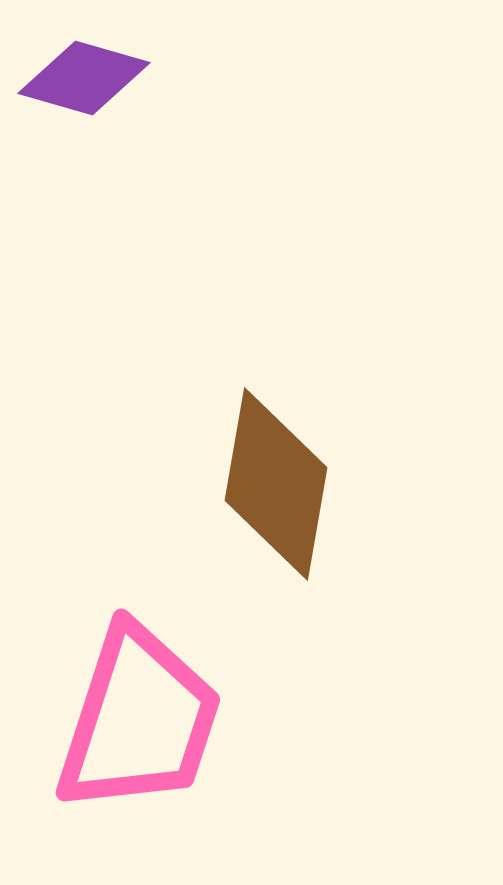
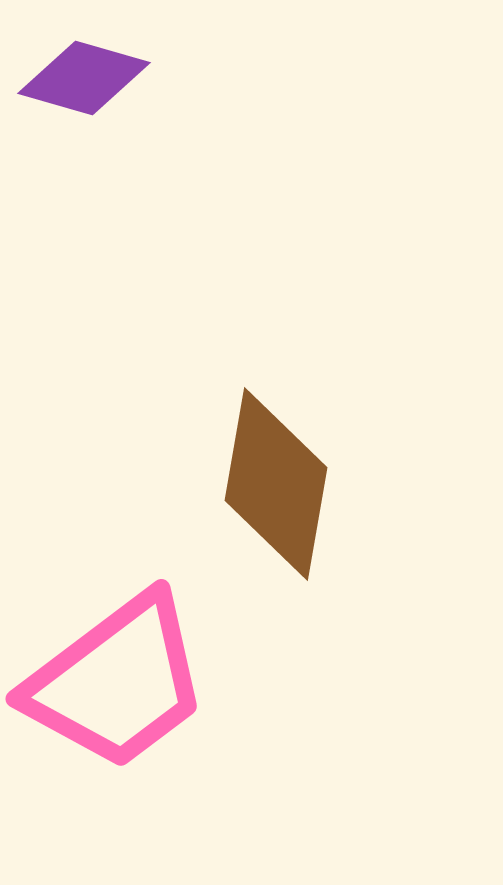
pink trapezoid: moved 22 px left, 38 px up; rotated 35 degrees clockwise
